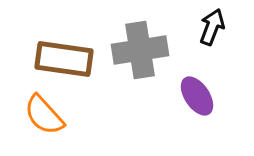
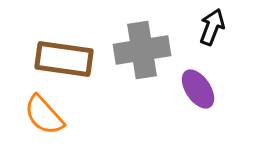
gray cross: moved 2 px right
purple ellipse: moved 1 px right, 7 px up
